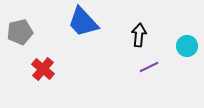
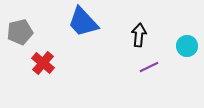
red cross: moved 6 px up
